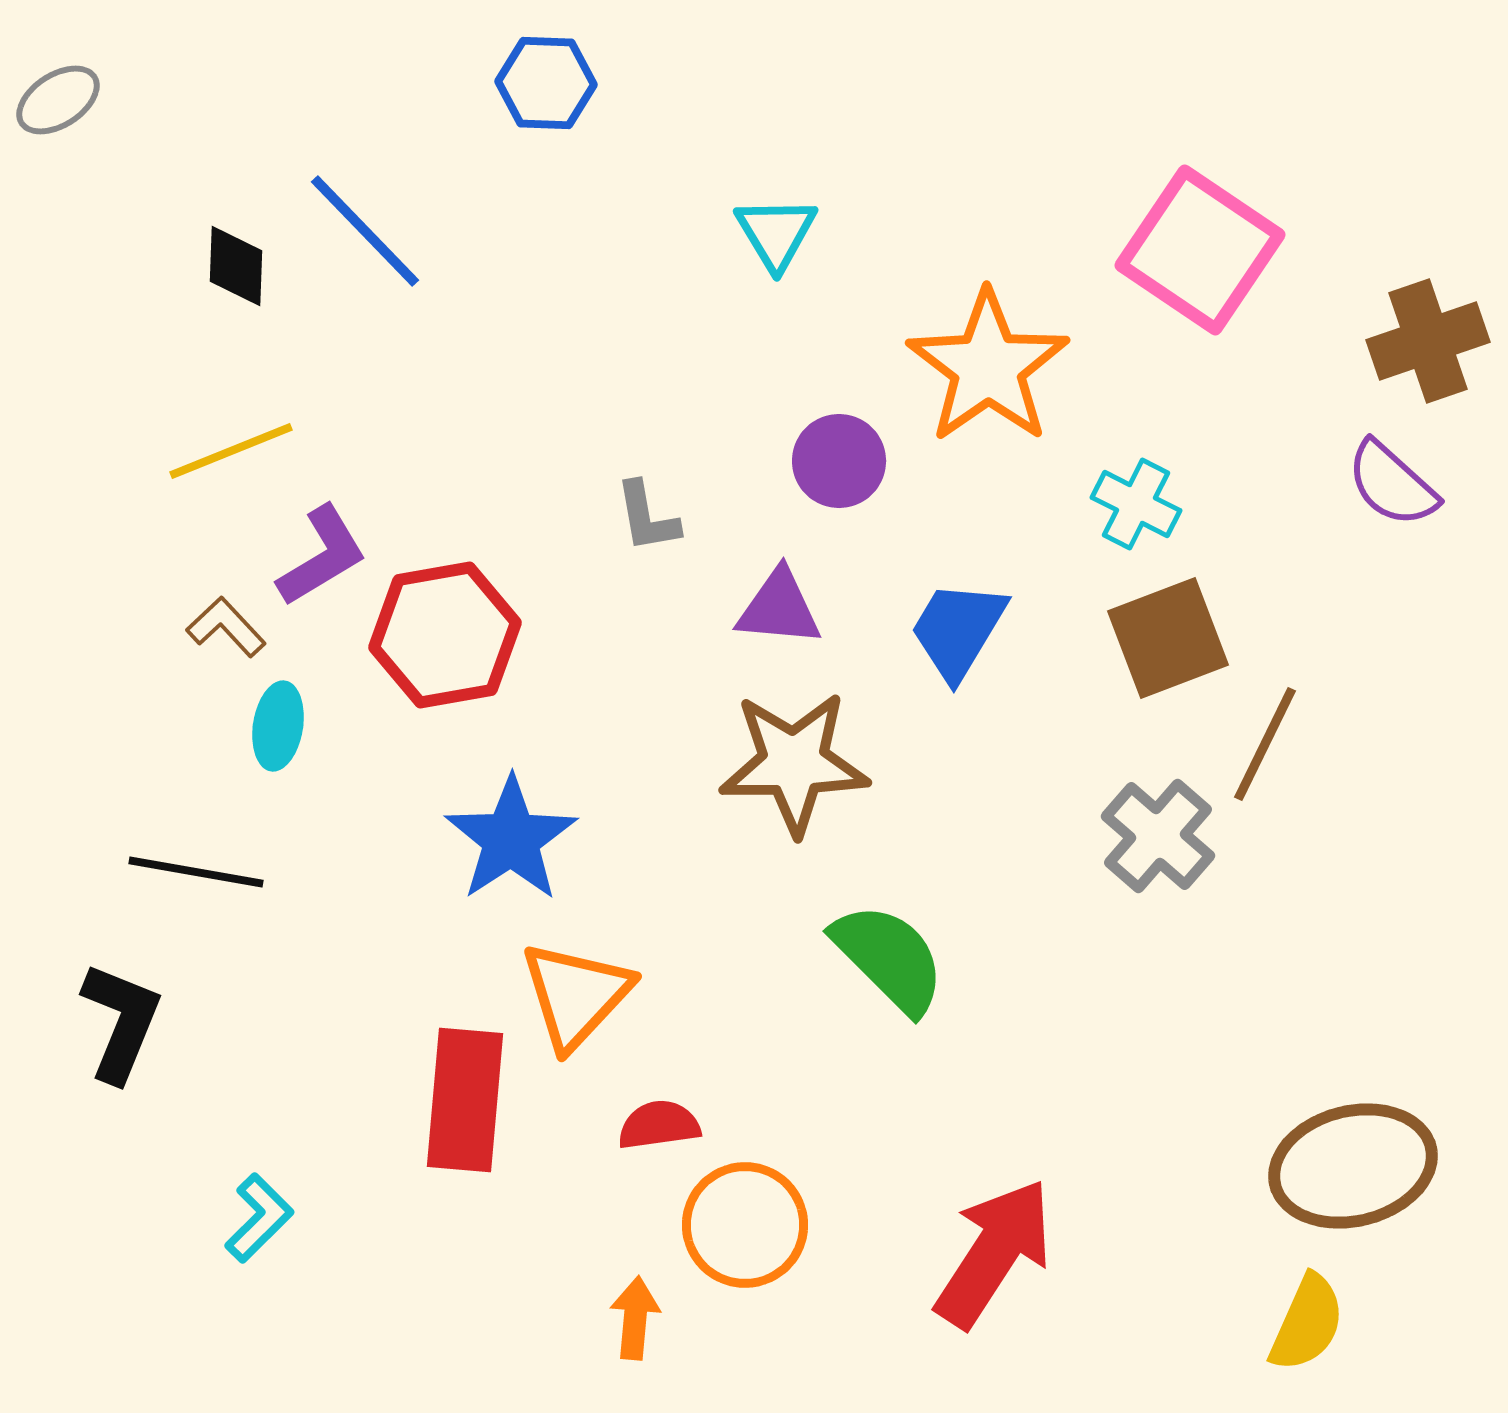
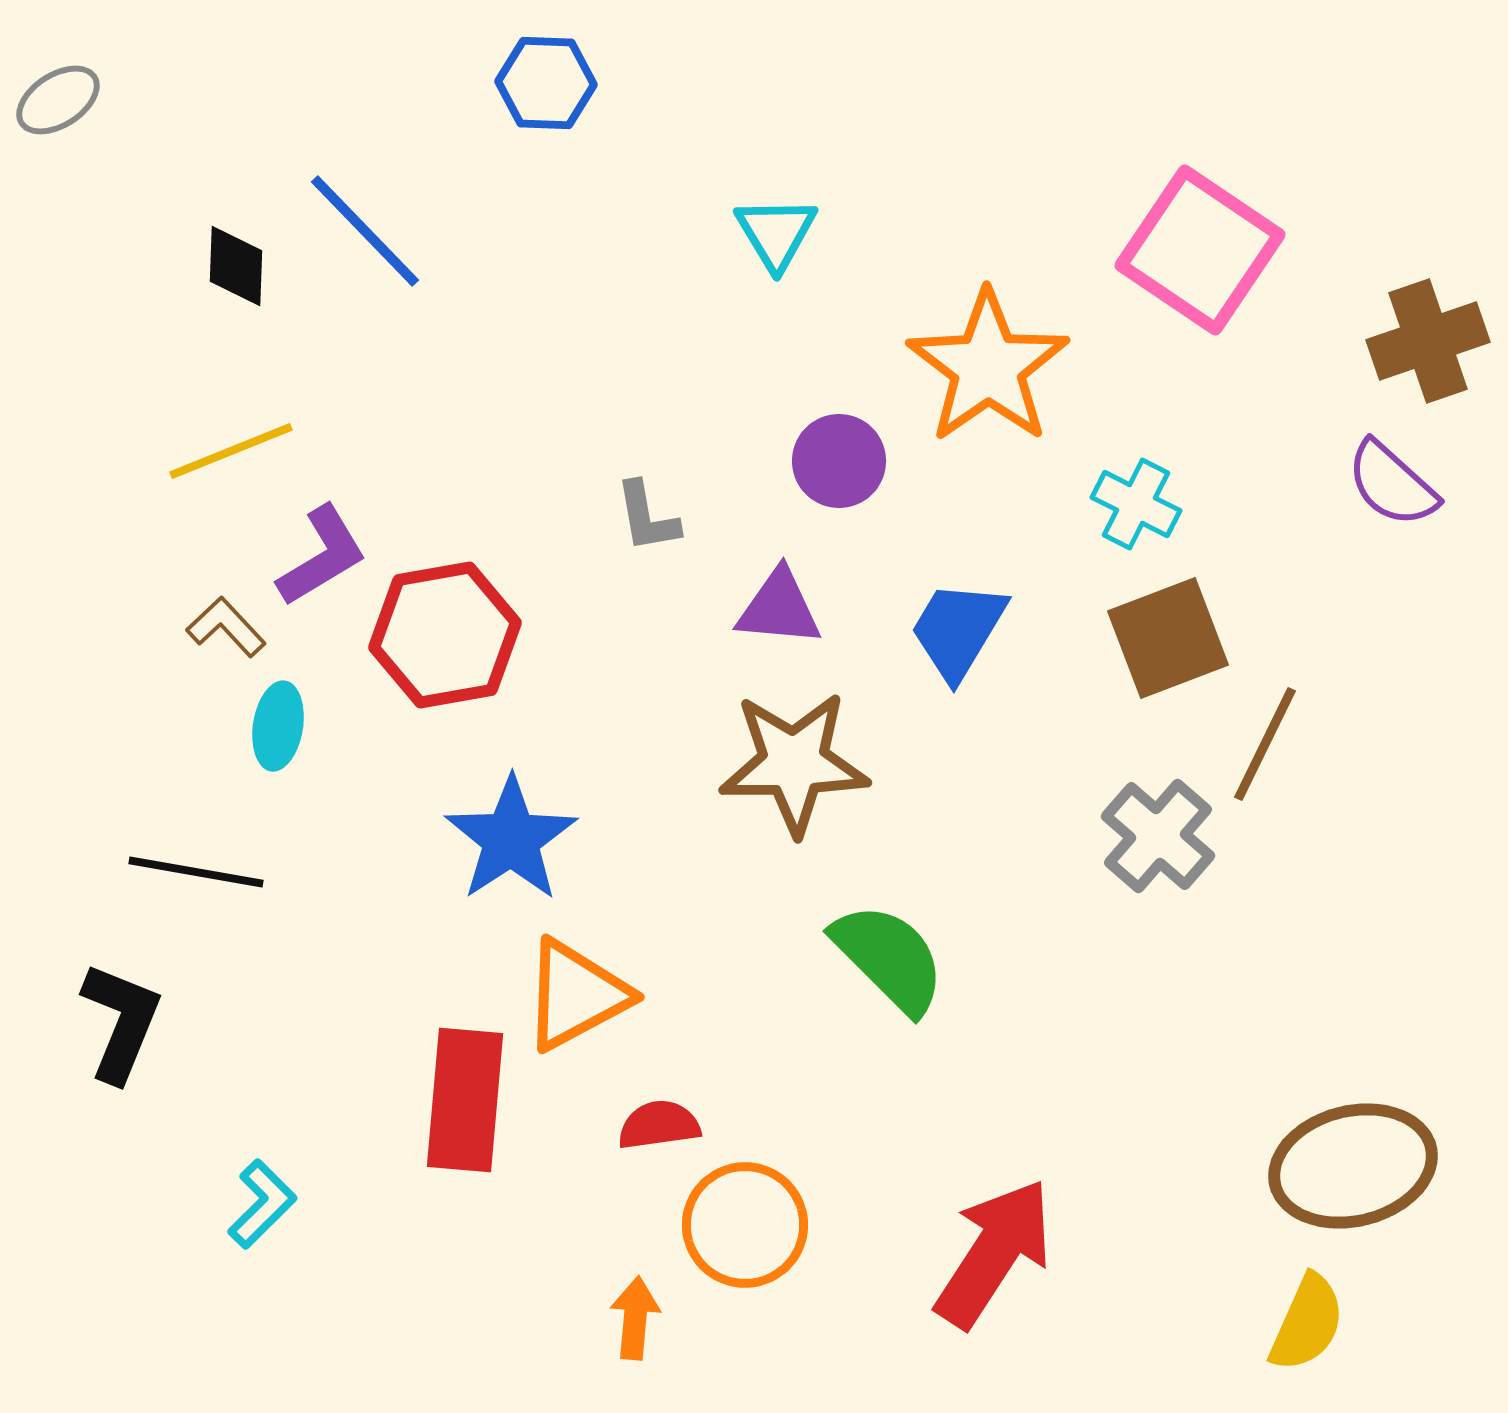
orange triangle: rotated 19 degrees clockwise
cyan L-shape: moved 3 px right, 14 px up
